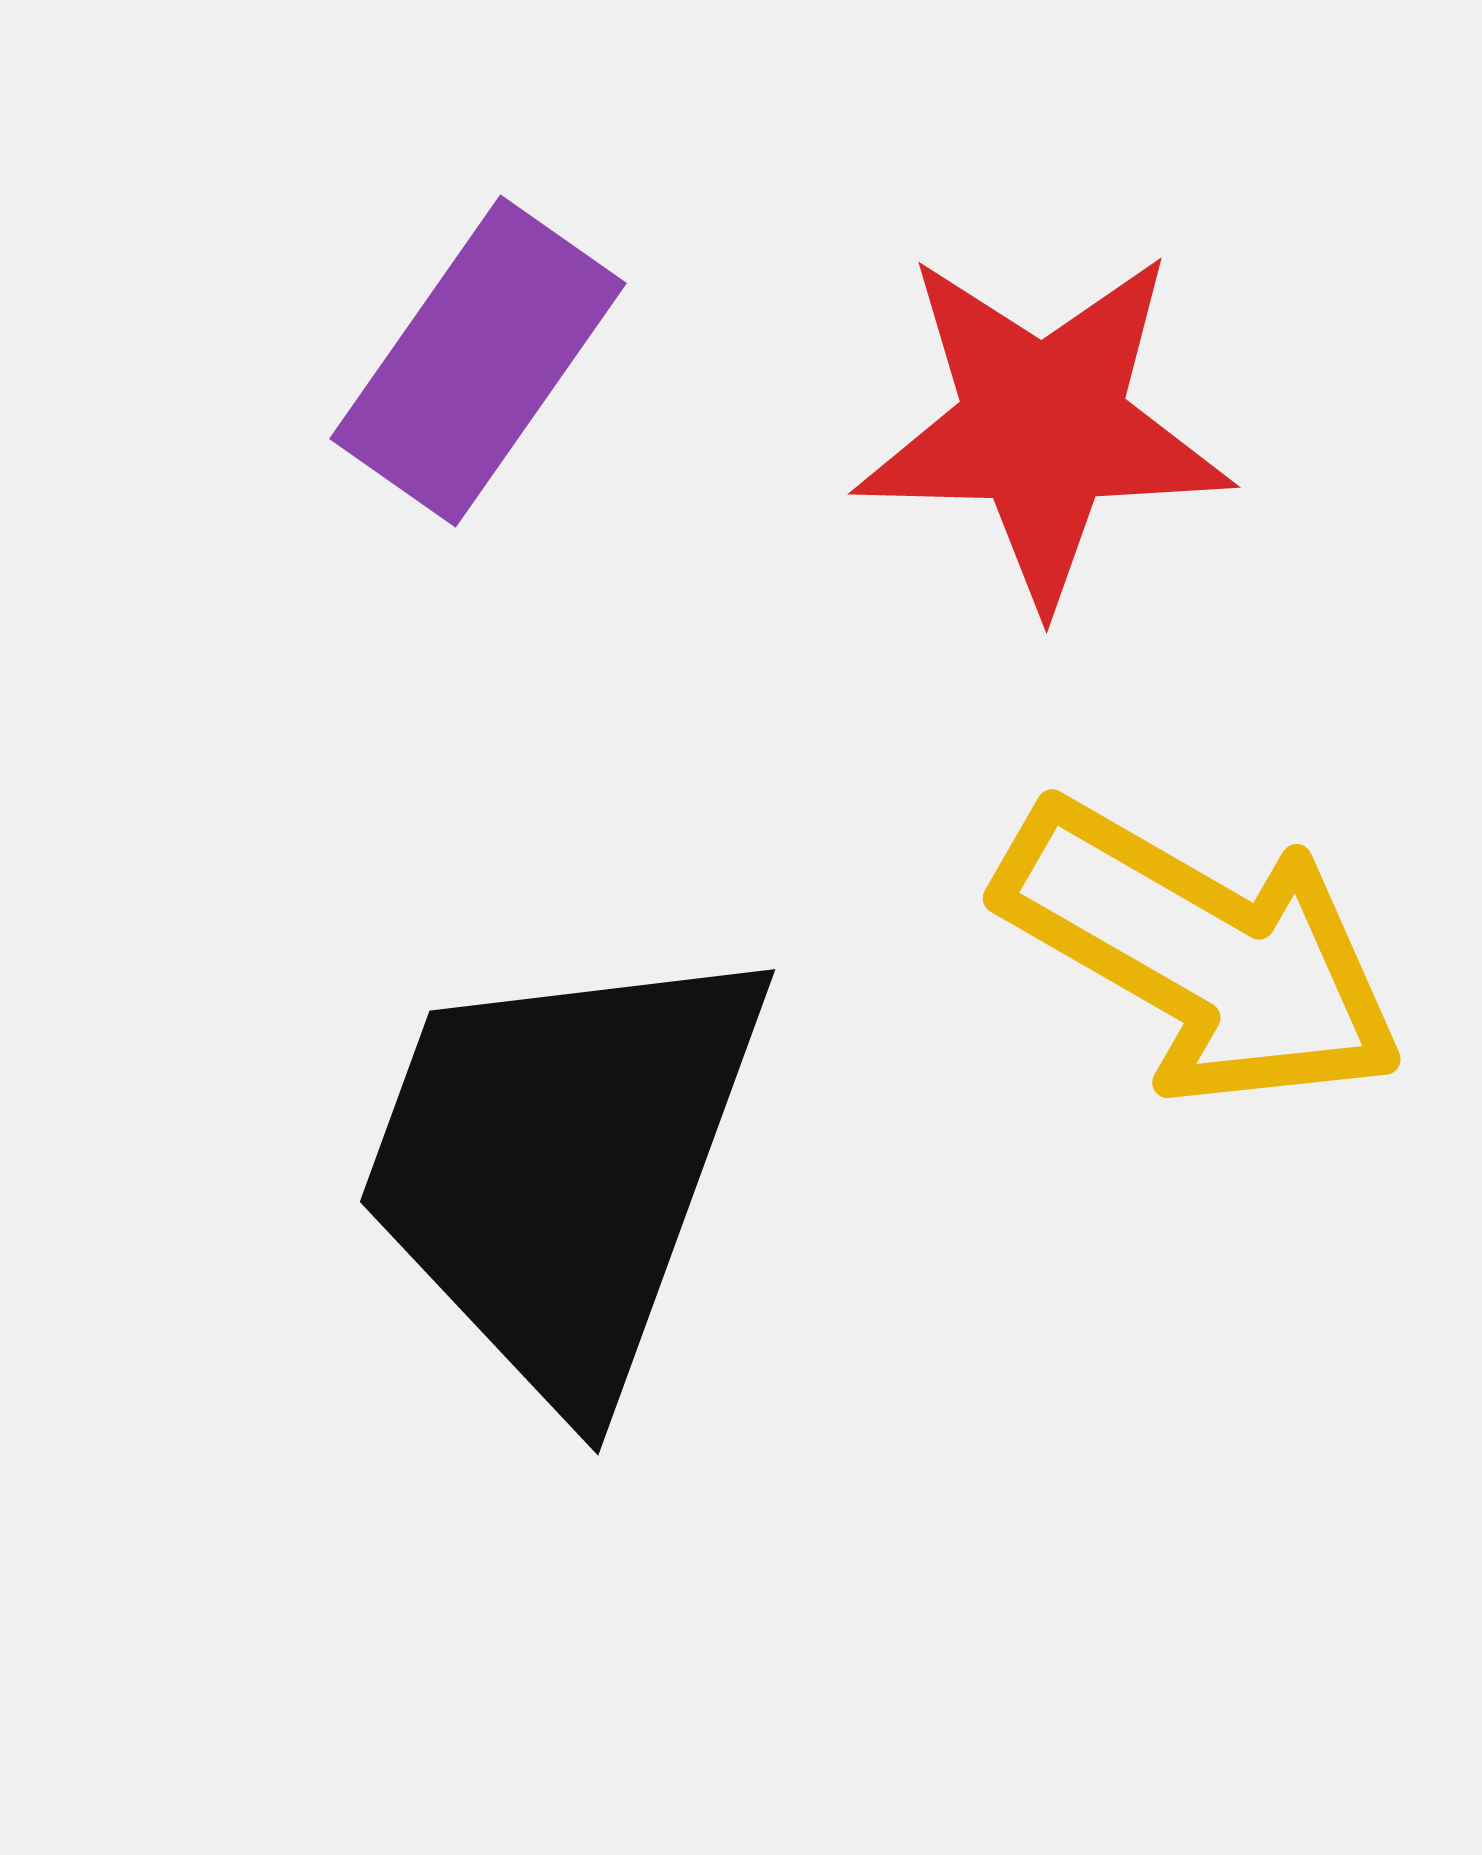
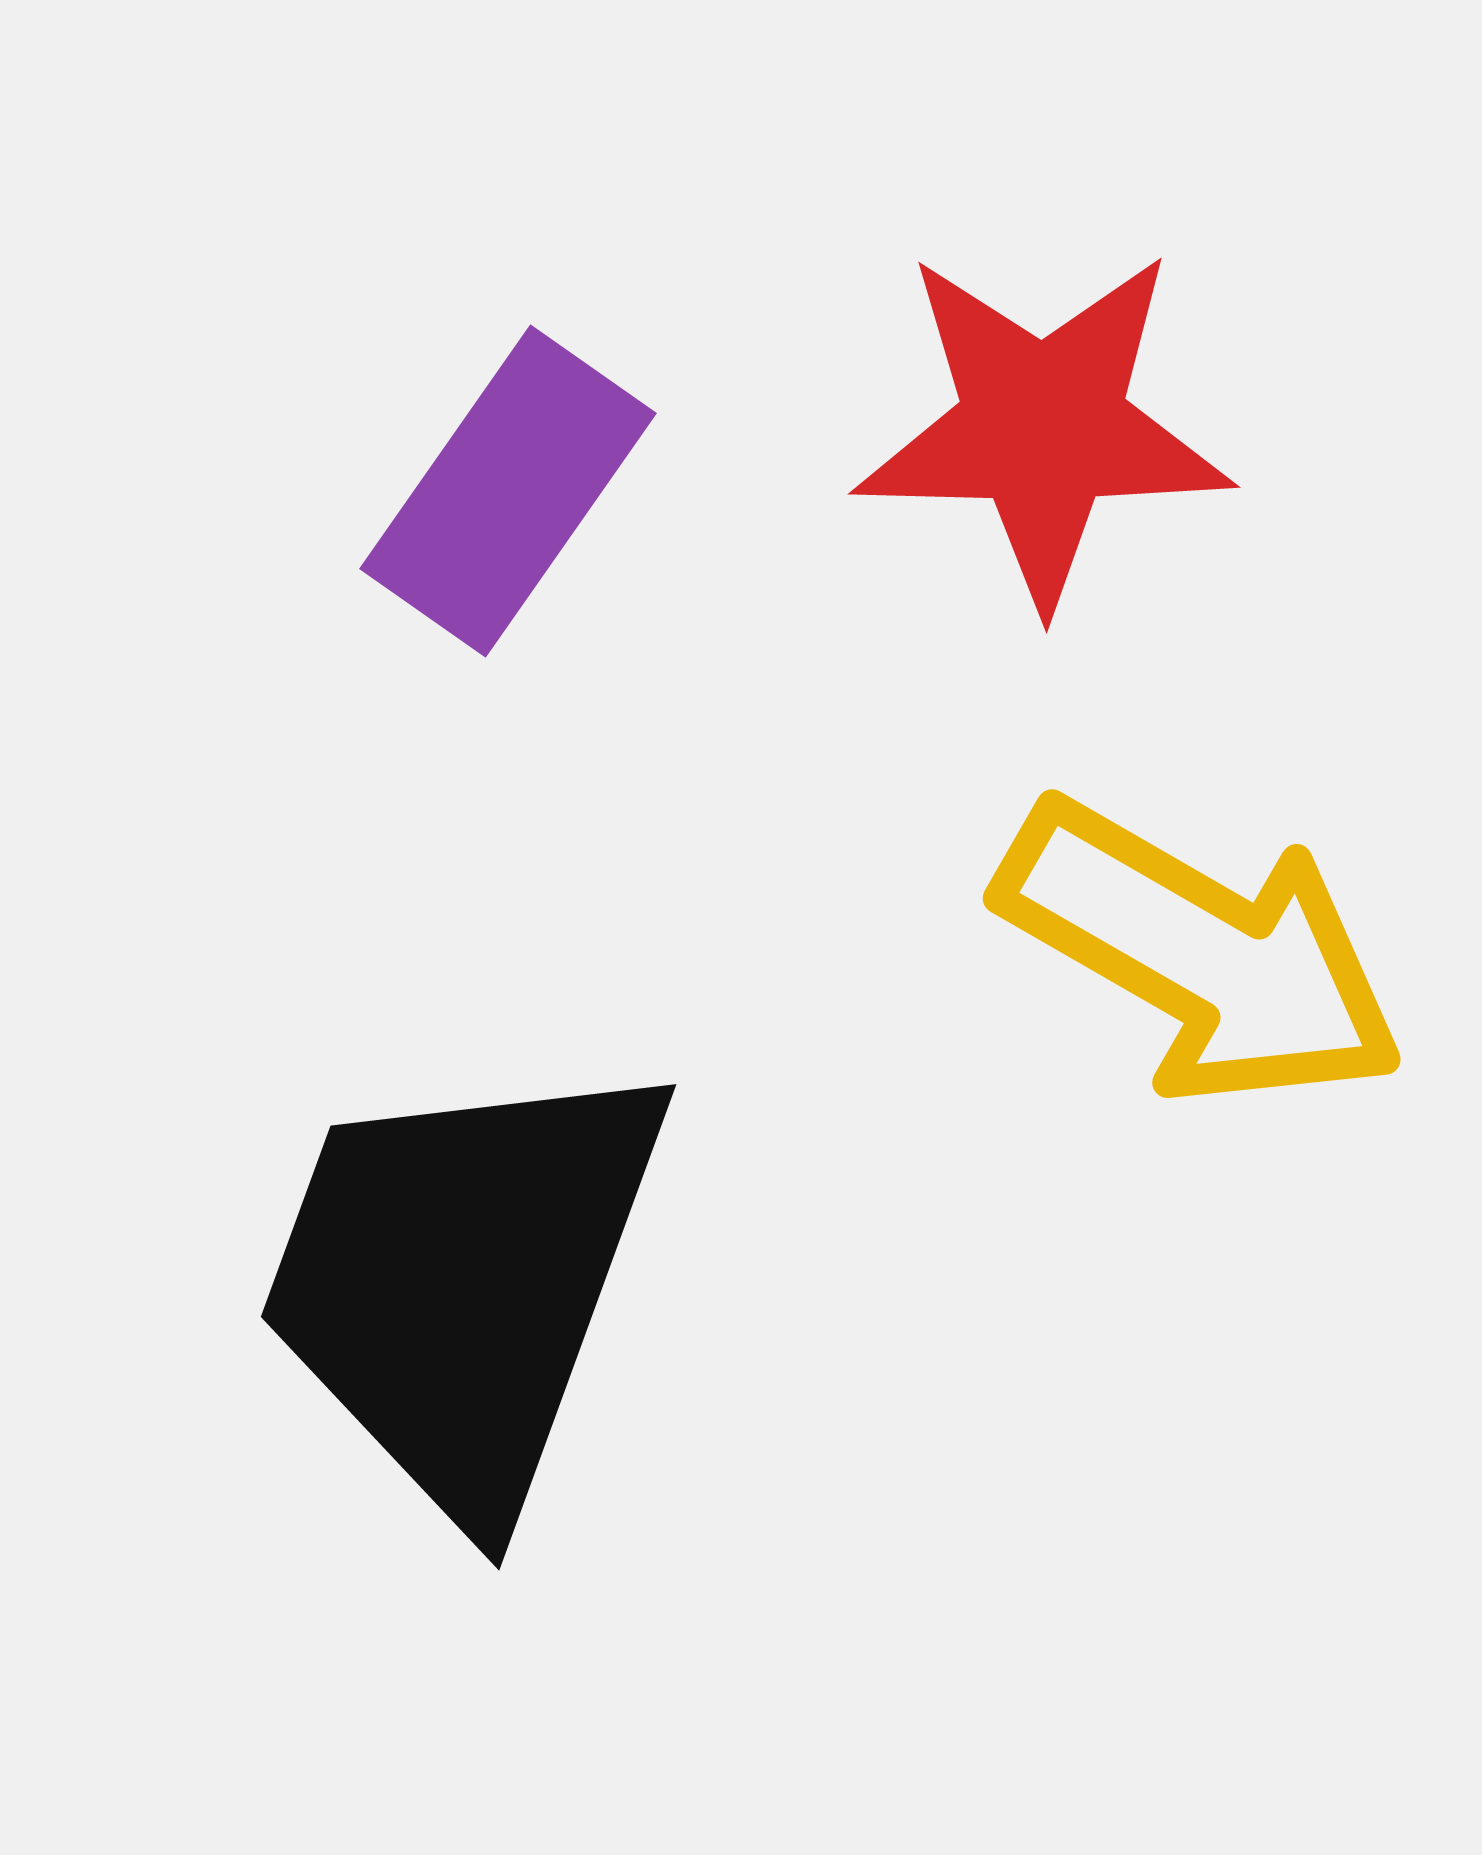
purple rectangle: moved 30 px right, 130 px down
black trapezoid: moved 99 px left, 115 px down
